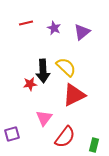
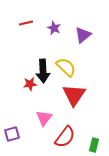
purple triangle: moved 1 px right, 3 px down
red triangle: rotated 30 degrees counterclockwise
